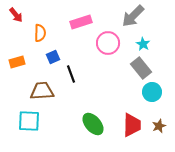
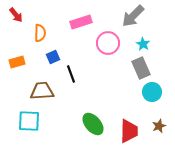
gray rectangle: rotated 15 degrees clockwise
red trapezoid: moved 3 px left, 6 px down
